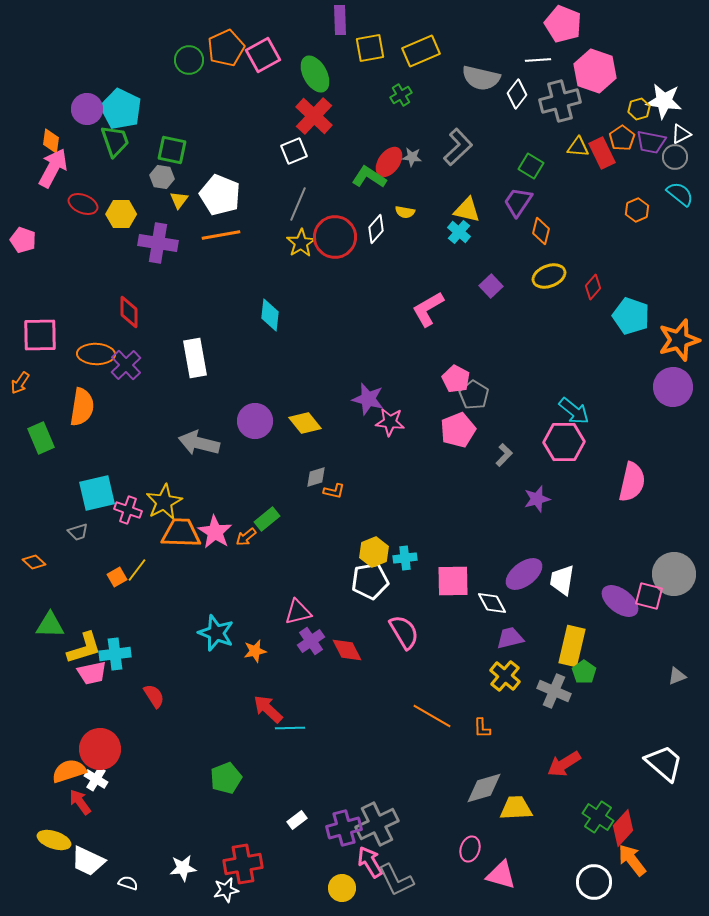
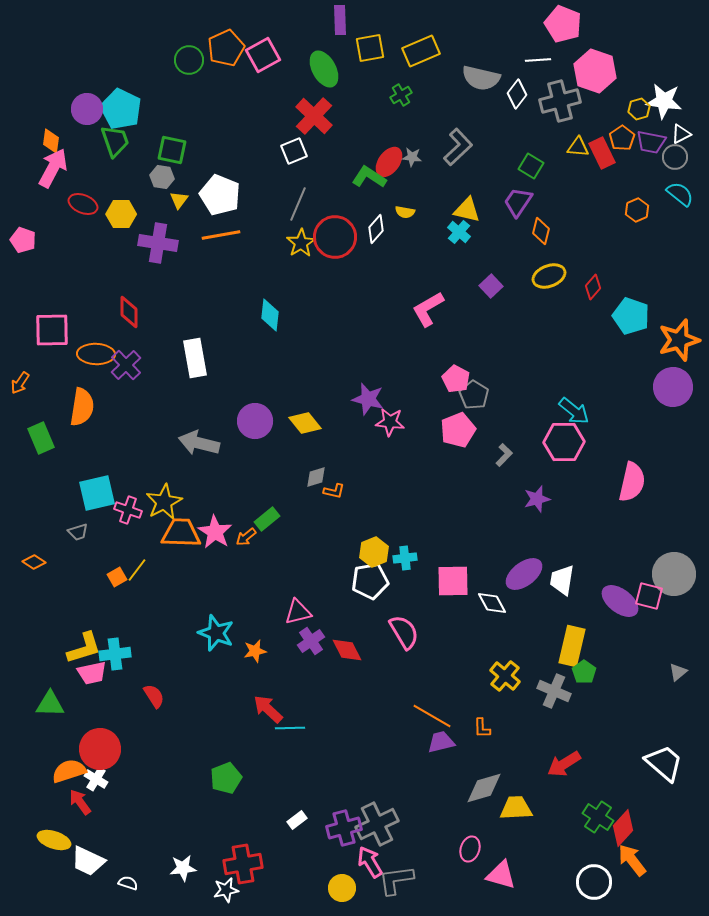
green ellipse at (315, 74): moved 9 px right, 5 px up
pink square at (40, 335): moved 12 px right, 5 px up
orange diamond at (34, 562): rotated 10 degrees counterclockwise
green triangle at (50, 625): moved 79 px down
purple trapezoid at (510, 638): moved 69 px left, 104 px down
gray triangle at (677, 676): moved 1 px right, 4 px up; rotated 18 degrees counterclockwise
gray L-shape at (396, 880): rotated 108 degrees clockwise
